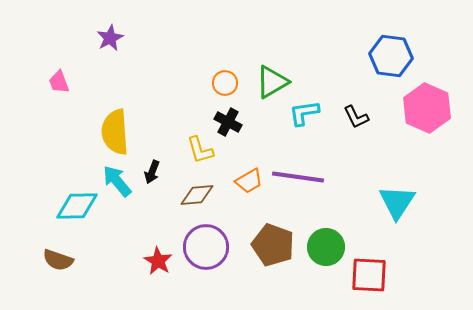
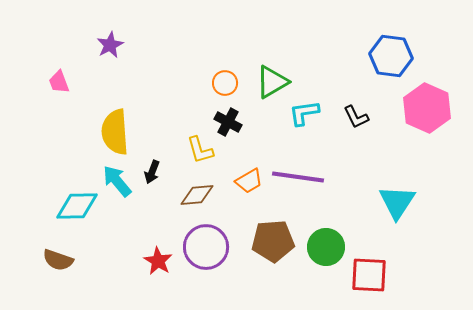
purple star: moved 7 px down
brown pentagon: moved 4 px up; rotated 24 degrees counterclockwise
